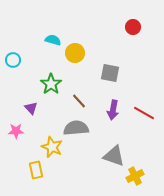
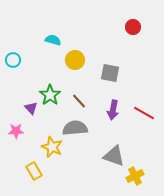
yellow circle: moved 7 px down
green star: moved 1 px left, 11 px down
gray semicircle: moved 1 px left
yellow rectangle: moved 2 px left, 1 px down; rotated 18 degrees counterclockwise
